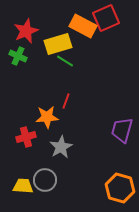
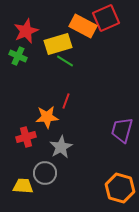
gray circle: moved 7 px up
